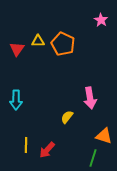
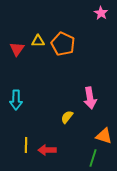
pink star: moved 7 px up
red arrow: rotated 48 degrees clockwise
